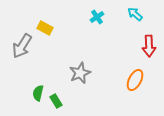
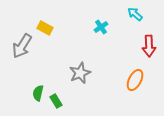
cyan cross: moved 4 px right, 10 px down
